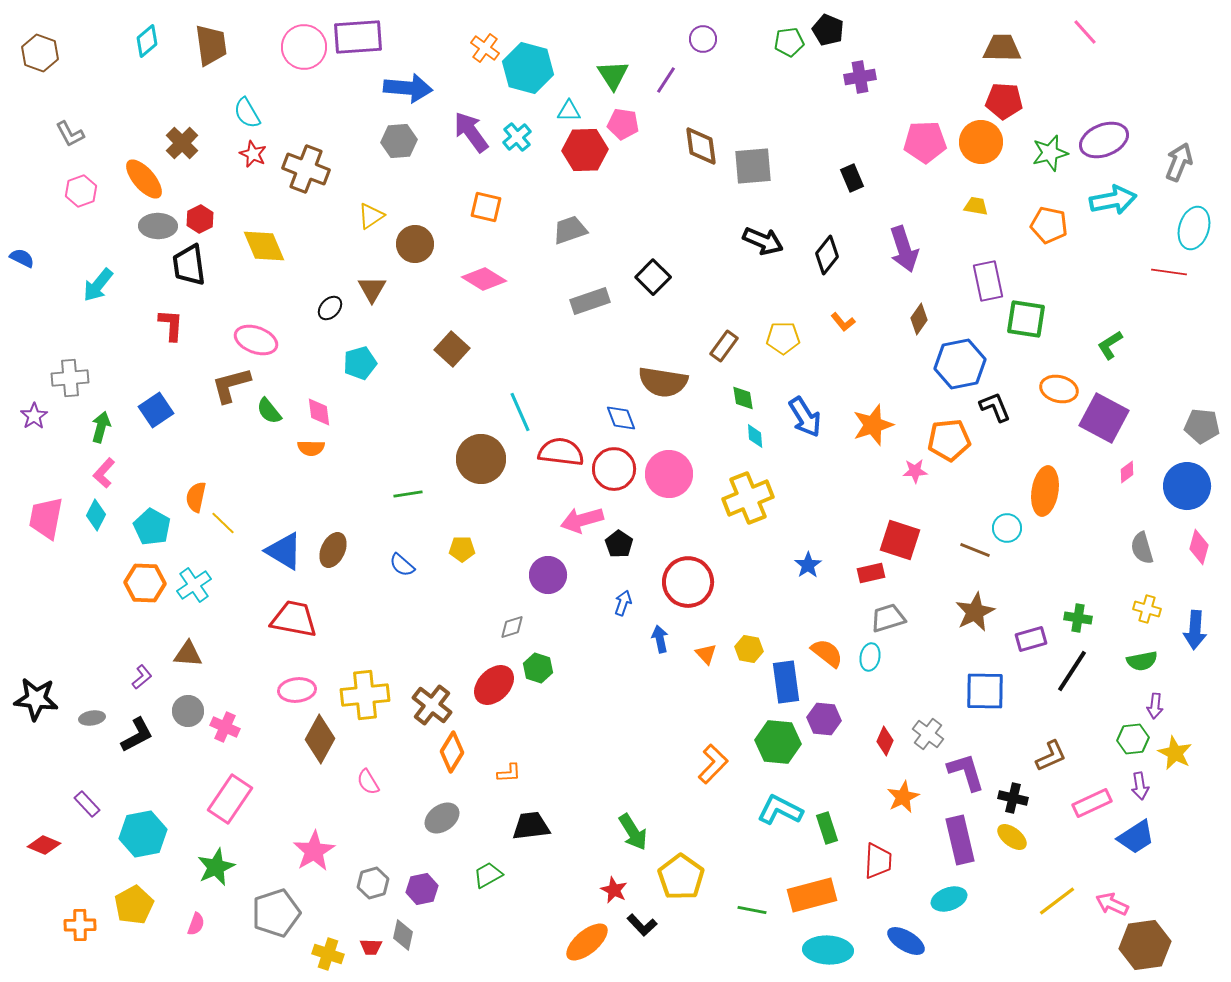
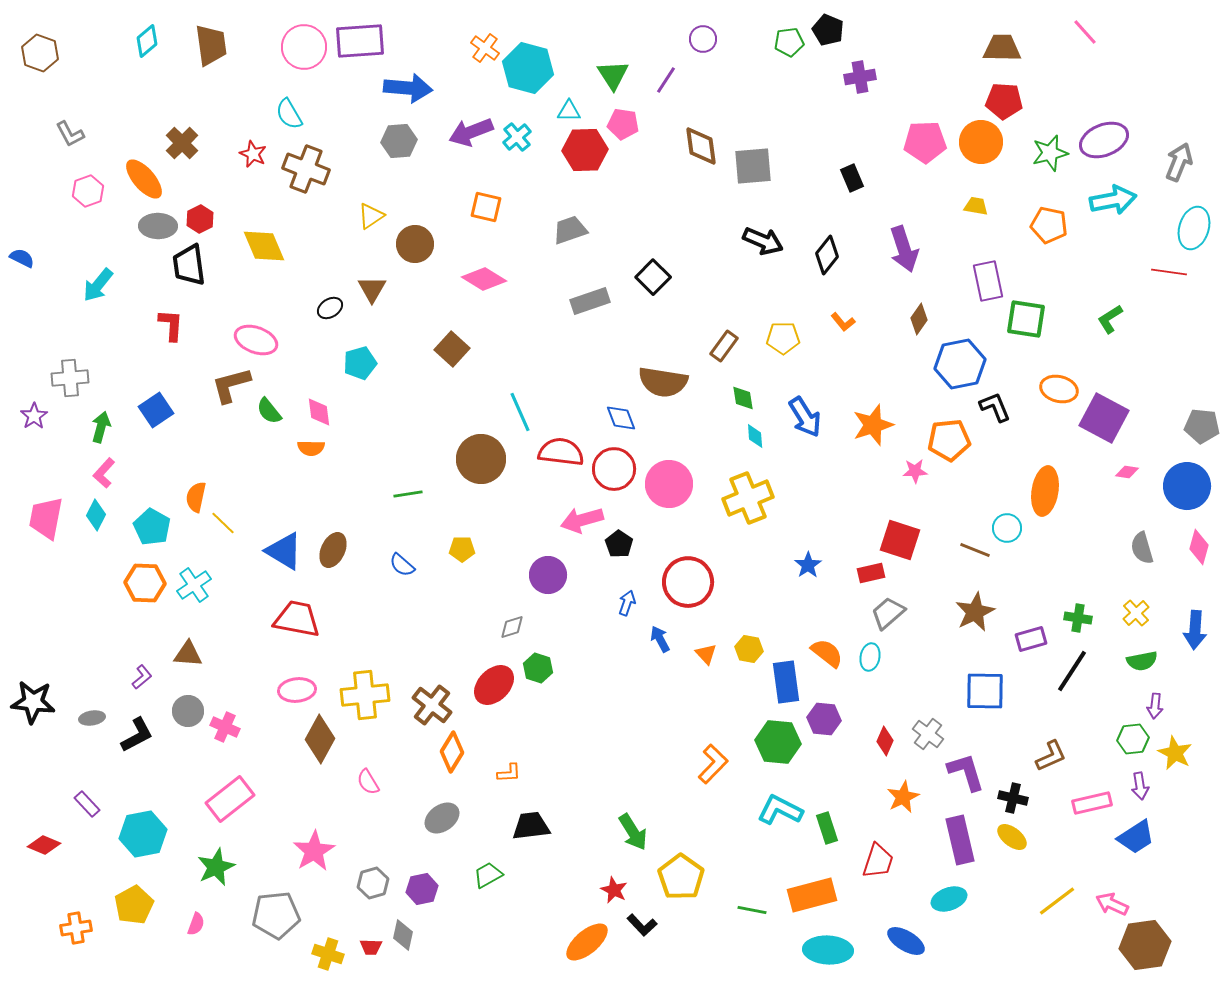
purple rectangle at (358, 37): moved 2 px right, 4 px down
cyan semicircle at (247, 113): moved 42 px right, 1 px down
purple arrow at (471, 132): rotated 75 degrees counterclockwise
pink hexagon at (81, 191): moved 7 px right
black ellipse at (330, 308): rotated 15 degrees clockwise
green L-shape at (1110, 345): moved 26 px up
pink diamond at (1127, 472): rotated 45 degrees clockwise
pink circle at (669, 474): moved 10 px down
blue arrow at (623, 603): moved 4 px right
yellow cross at (1147, 609): moved 11 px left, 4 px down; rotated 32 degrees clockwise
gray trapezoid at (888, 618): moved 5 px up; rotated 24 degrees counterclockwise
red trapezoid at (294, 619): moved 3 px right
blue arrow at (660, 639): rotated 16 degrees counterclockwise
black star at (36, 699): moved 3 px left, 3 px down
pink rectangle at (230, 799): rotated 18 degrees clockwise
pink rectangle at (1092, 803): rotated 12 degrees clockwise
red trapezoid at (878, 861): rotated 15 degrees clockwise
gray pentagon at (276, 913): moved 2 px down; rotated 12 degrees clockwise
orange cross at (80, 925): moved 4 px left, 3 px down; rotated 8 degrees counterclockwise
